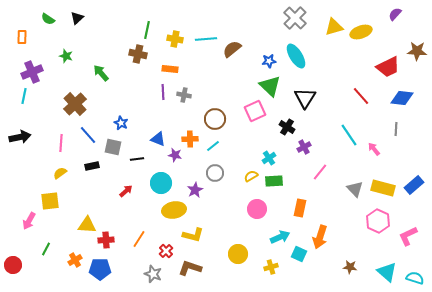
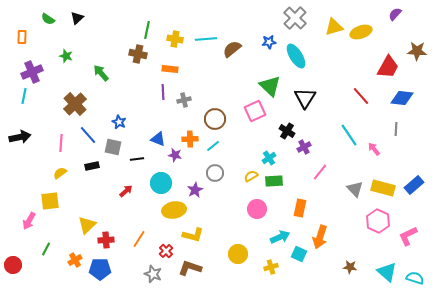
blue star at (269, 61): moved 19 px up
red trapezoid at (388, 67): rotated 35 degrees counterclockwise
gray cross at (184, 95): moved 5 px down; rotated 24 degrees counterclockwise
blue star at (121, 123): moved 2 px left, 1 px up
black cross at (287, 127): moved 4 px down
yellow triangle at (87, 225): rotated 48 degrees counterclockwise
